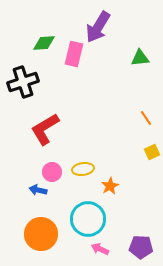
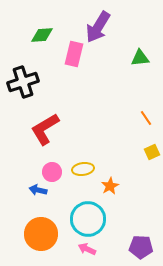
green diamond: moved 2 px left, 8 px up
pink arrow: moved 13 px left
